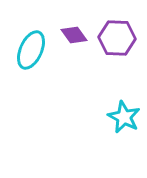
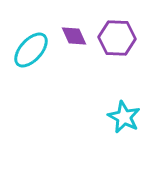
purple diamond: moved 1 px down; rotated 12 degrees clockwise
cyan ellipse: rotated 18 degrees clockwise
